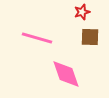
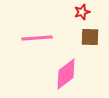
pink line: rotated 20 degrees counterclockwise
pink diamond: rotated 72 degrees clockwise
